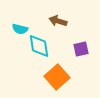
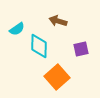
cyan semicircle: moved 3 px left; rotated 49 degrees counterclockwise
cyan diamond: rotated 10 degrees clockwise
